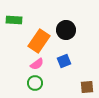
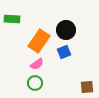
green rectangle: moved 2 px left, 1 px up
blue square: moved 9 px up
